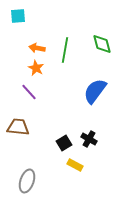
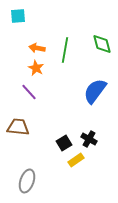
yellow rectangle: moved 1 px right, 5 px up; rotated 63 degrees counterclockwise
